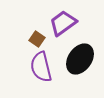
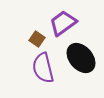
black ellipse: moved 1 px right, 1 px up; rotated 76 degrees counterclockwise
purple semicircle: moved 2 px right, 1 px down
